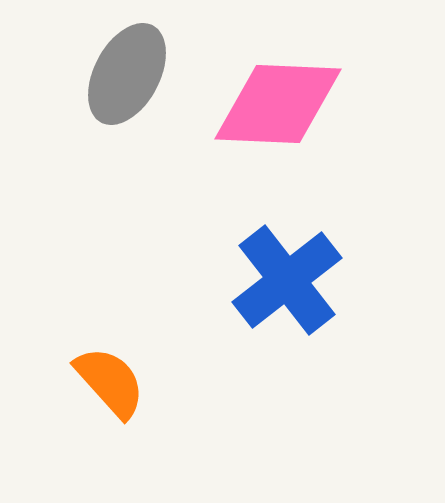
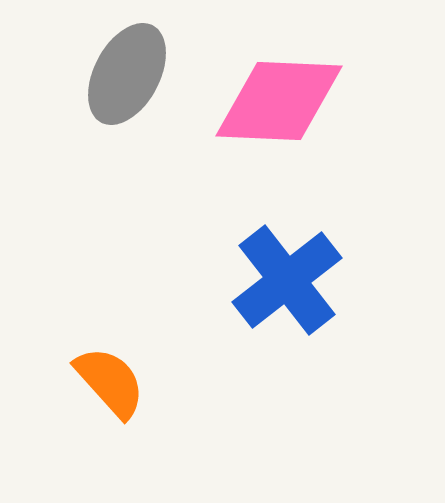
pink diamond: moved 1 px right, 3 px up
